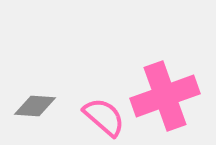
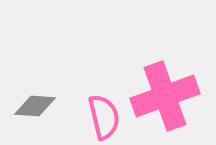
pink semicircle: rotated 36 degrees clockwise
